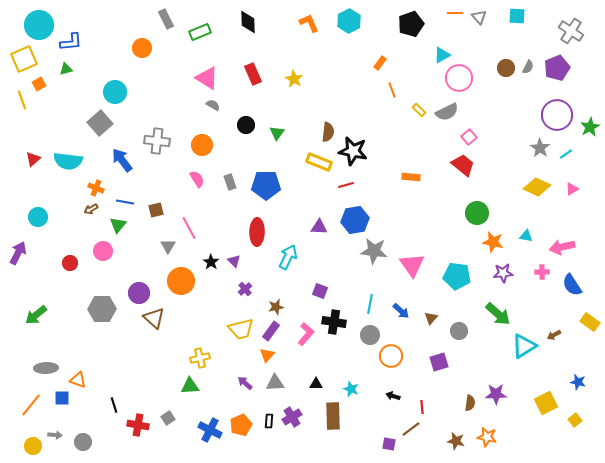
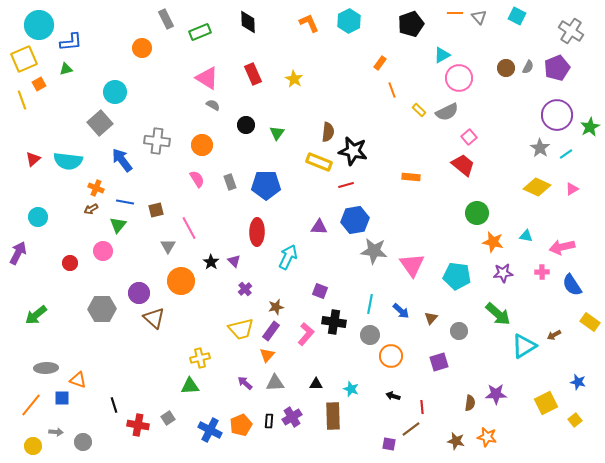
cyan square at (517, 16): rotated 24 degrees clockwise
gray arrow at (55, 435): moved 1 px right, 3 px up
